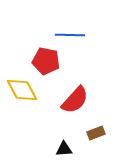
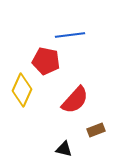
blue line: rotated 8 degrees counterclockwise
yellow diamond: rotated 52 degrees clockwise
brown rectangle: moved 3 px up
black triangle: rotated 18 degrees clockwise
